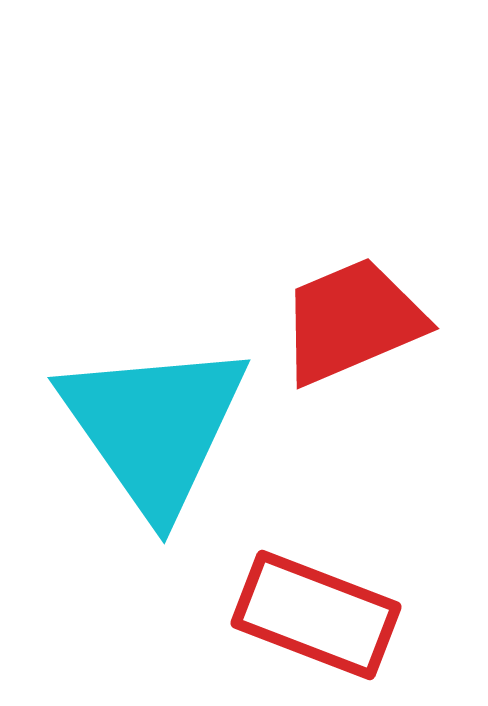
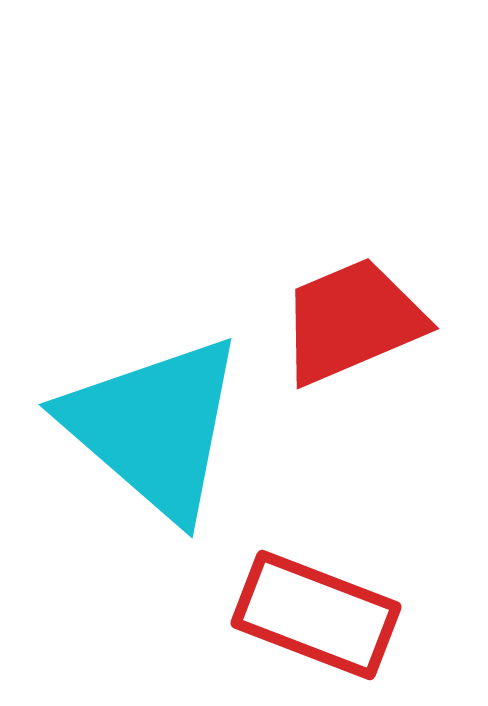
cyan triangle: rotated 14 degrees counterclockwise
